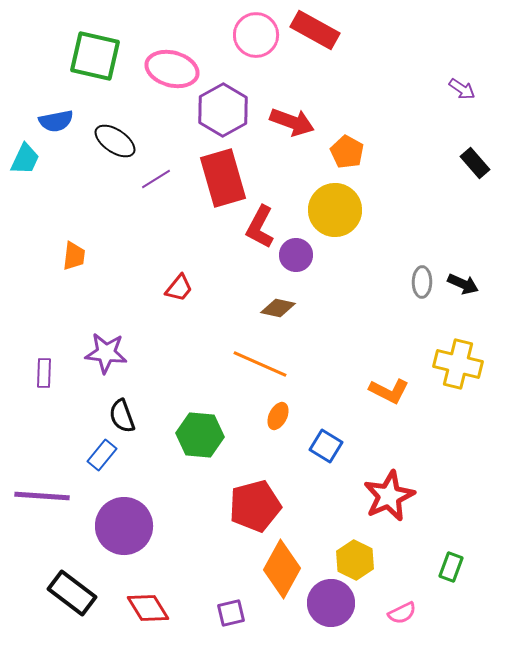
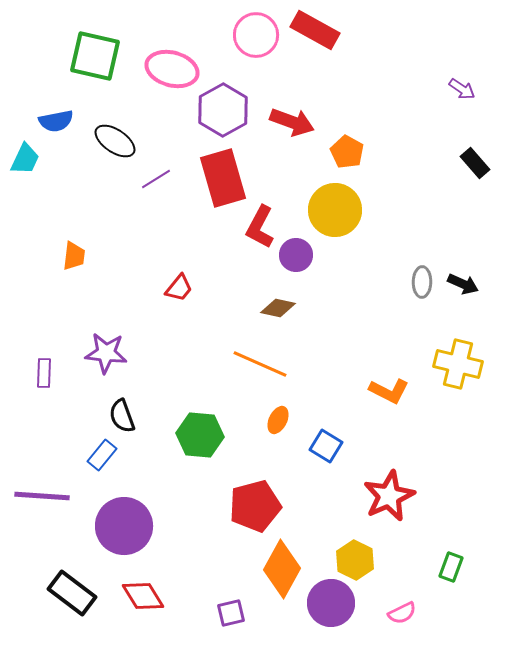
orange ellipse at (278, 416): moved 4 px down
red diamond at (148, 608): moved 5 px left, 12 px up
